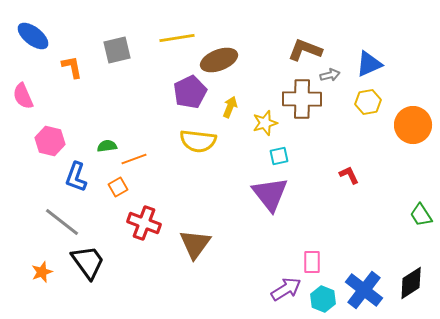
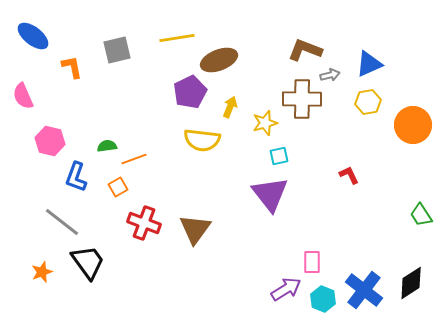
yellow semicircle: moved 4 px right, 1 px up
brown triangle: moved 15 px up
